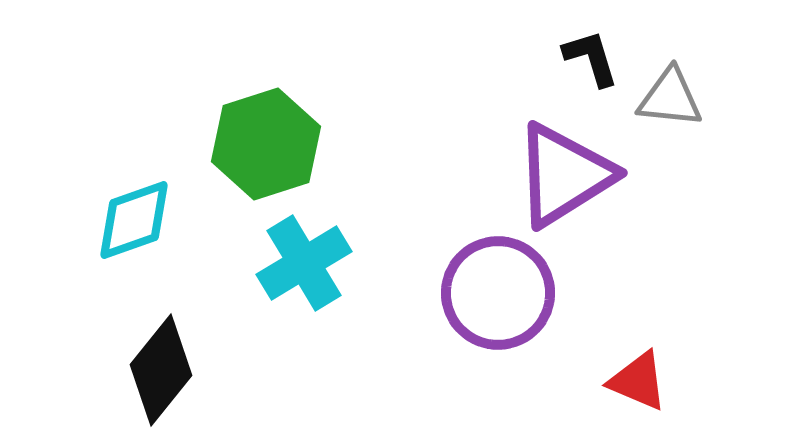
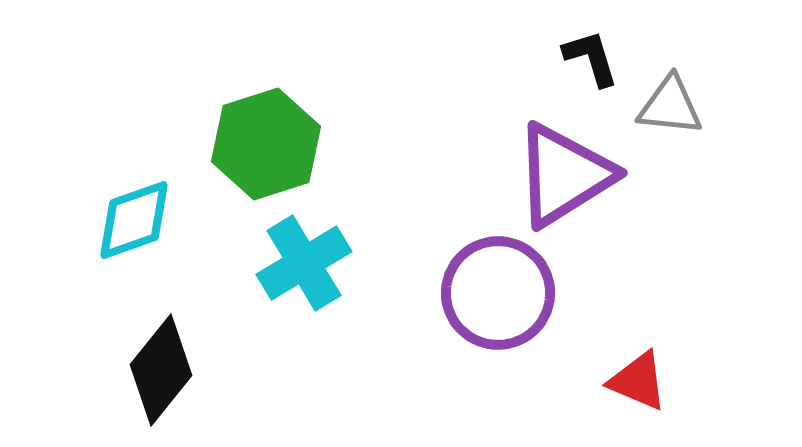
gray triangle: moved 8 px down
